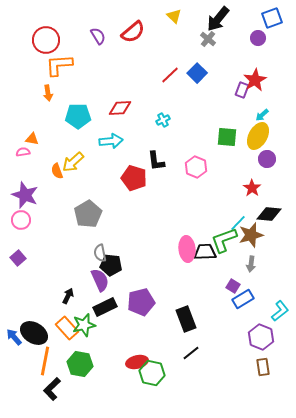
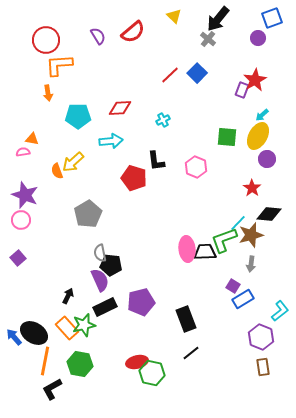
black L-shape at (52, 389): rotated 15 degrees clockwise
